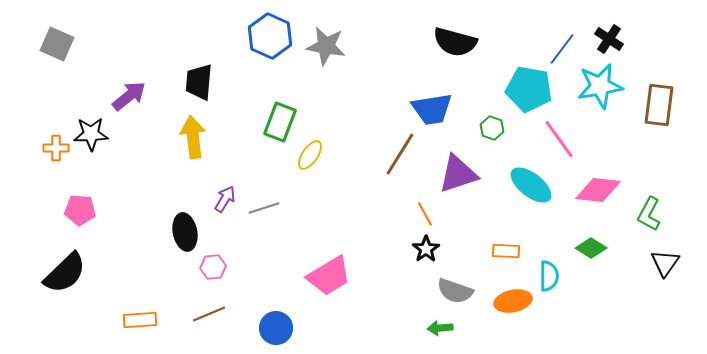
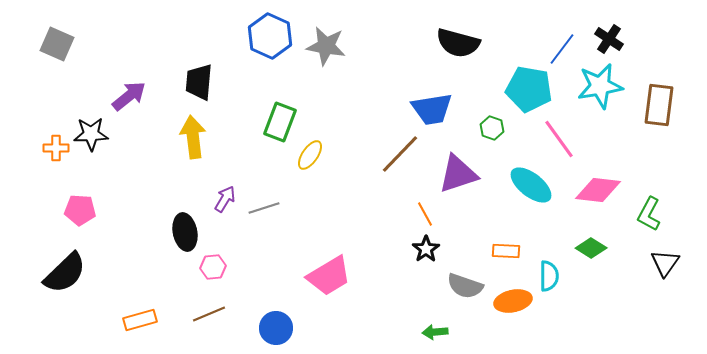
black semicircle at (455, 42): moved 3 px right, 1 px down
brown line at (400, 154): rotated 12 degrees clockwise
gray semicircle at (455, 291): moved 10 px right, 5 px up
orange rectangle at (140, 320): rotated 12 degrees counterclockwise
green arrow at (440, 328): moved 5 px left, 4 px down
